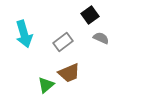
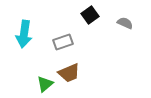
cyan arrow: rotated 24 degrees clockwise
gray semicircle: moved 24 px right, 15 px up
gray rectangle: rotated 18 degrees clockwise
green triangle: moved 1 px left, 1 px up
